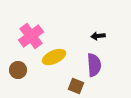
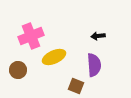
pink cross: rotated 15 degrees clockwise
